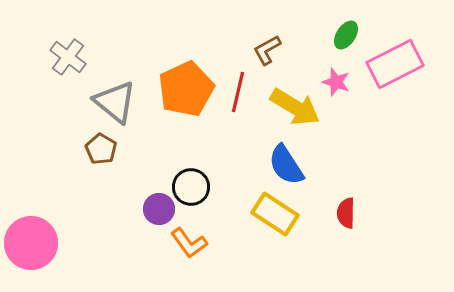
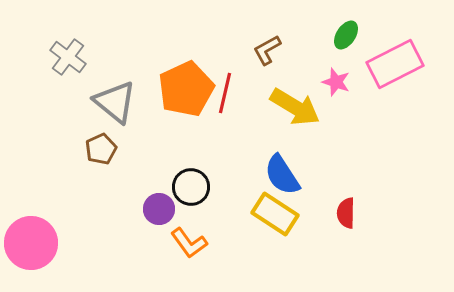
red line: moved 13 px left, 1 px down
brown pentagon: rotated 16 degrees clockwise
blue semicircle: moved 4 px left, 10 px down
